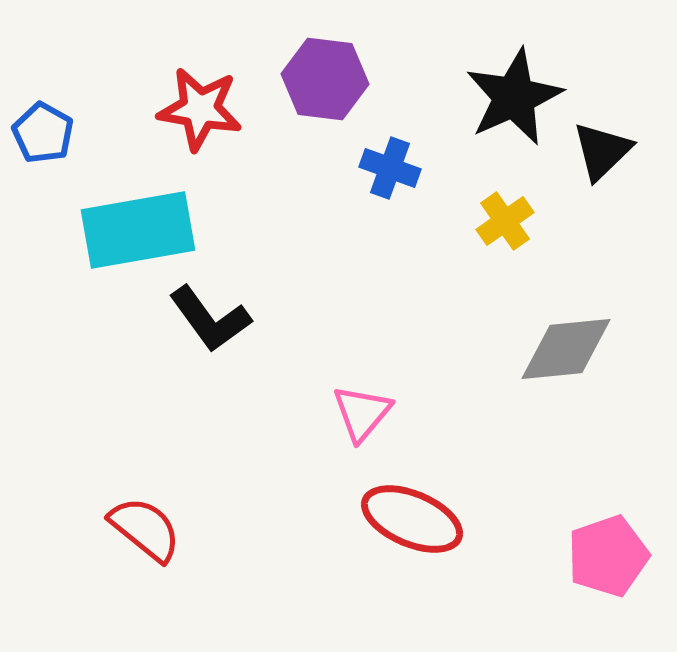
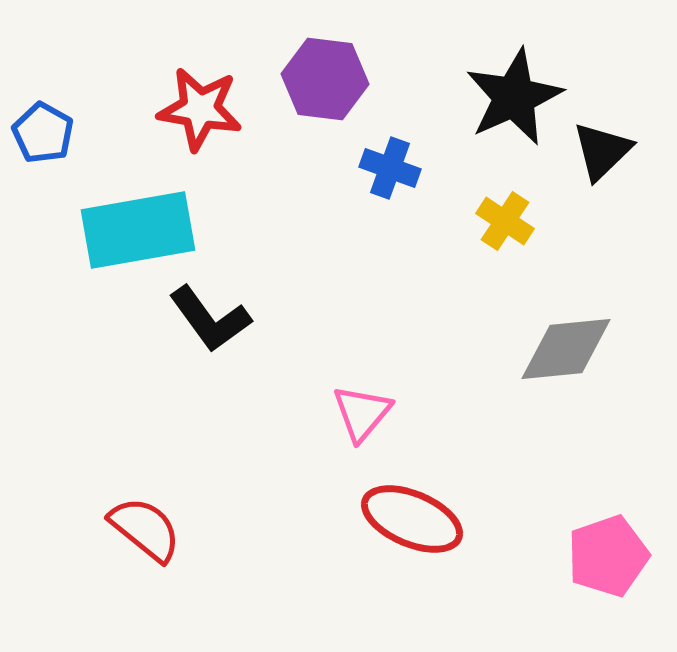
yellow cross: rotated 22 degrees counterclockwise
